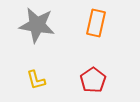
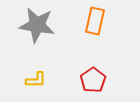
orange rectangle: moved 1 px left, 2 px up
yellow L-shape: rotated 75 degrees counterclockwise
